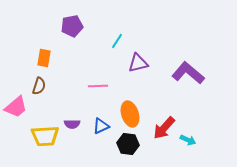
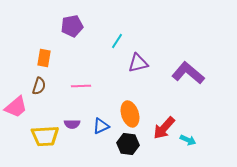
pink line: moved 17 px left
